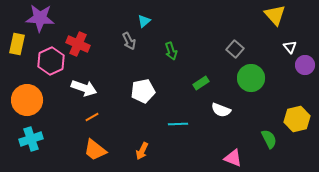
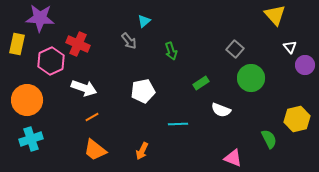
gray arrow: rotated 12 degrees counterclockwise
